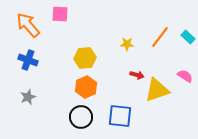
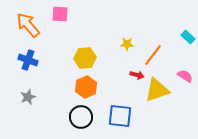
orange line: moved 7 px left, 18 px down
